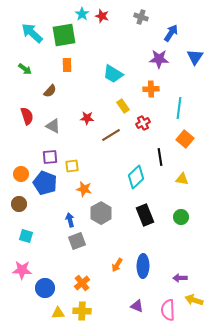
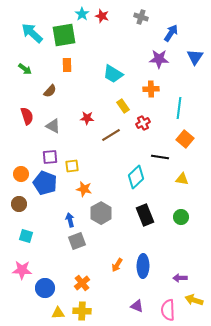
black line at (160, 157): rotated 72 degrees counterclockwise
